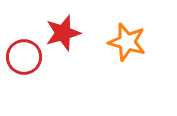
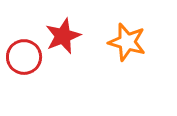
red star: moved 3 px down; rotated 6 degrees counterclockwise
